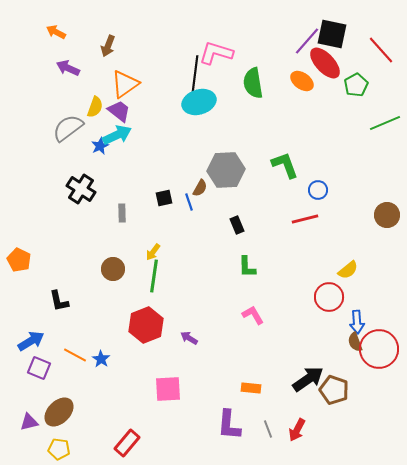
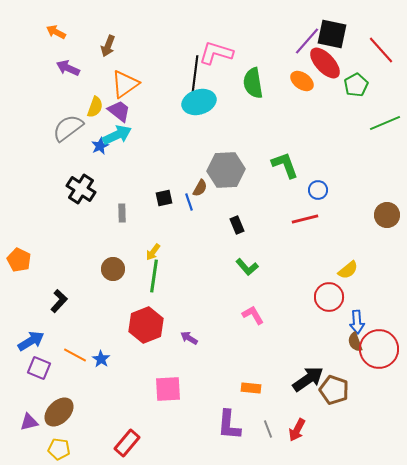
green L-shape at (247, 267): rotated 40 degrees counterclockwise
black L-shape at (59, 301): rotated 125 degrees counterclockwise
